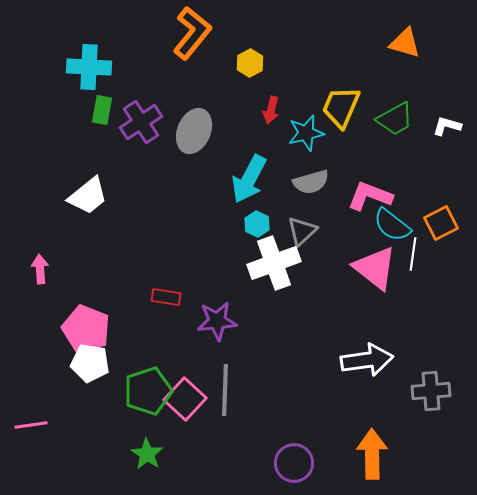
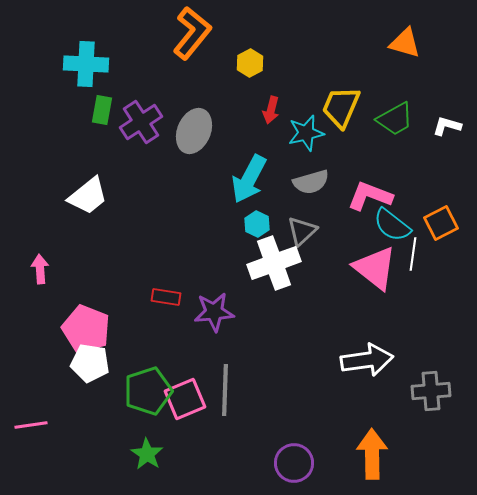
cyan cross: moved 3 px left, 3 px up
purple star: moved 3 px left, 9 px up
pink square: rotated 24 degrees clockwise
